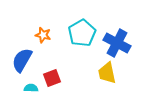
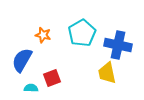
blue cross: moved 1 px right, 2 px down; rotated 16 degrees counterclockwise
